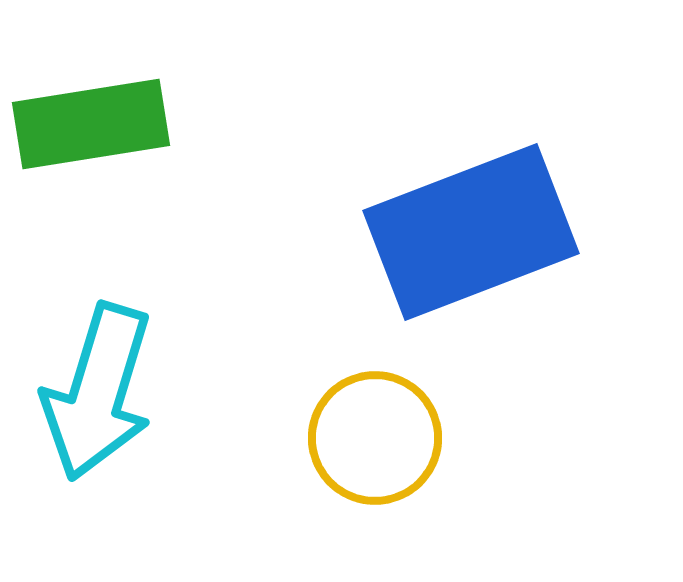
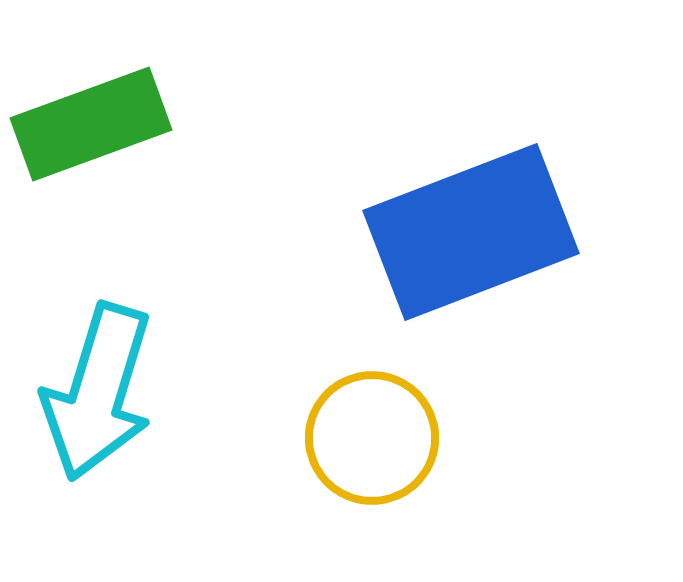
green rectangle: rotated 11 degrees counterclockwise
yellow circle: moved 3 px left
